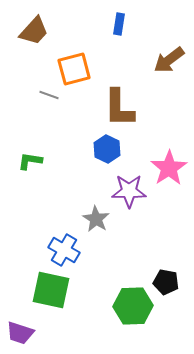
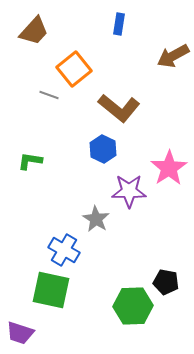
brown arrow: moved 4 px right, 4 px up; rotated 8 degrees clockwise
orange square: rotated 24 degrees counterclockwise
brown L-shape: rotated 51 degrees counterclockwise
blue hexagon: moved 4 px left
